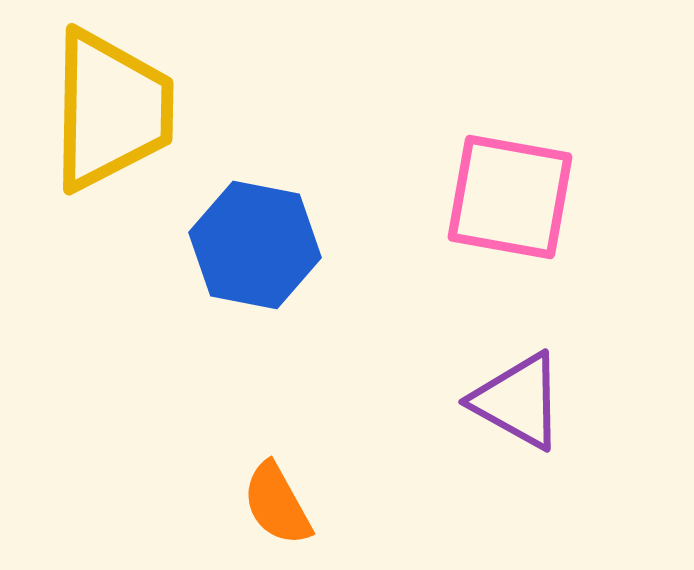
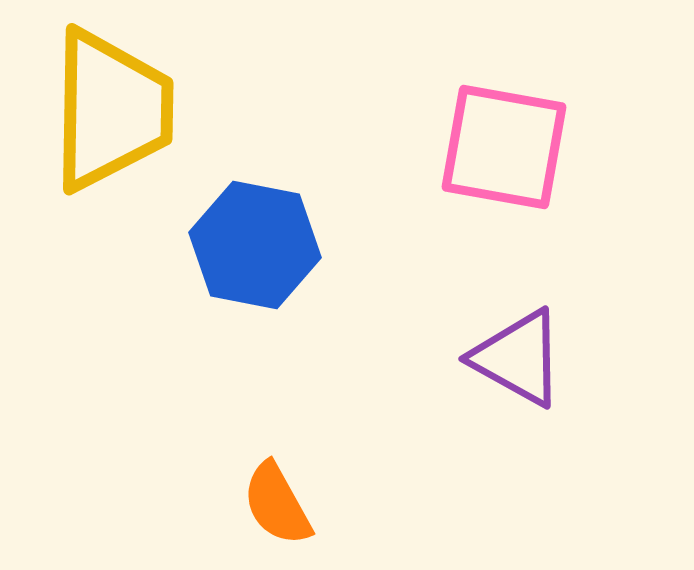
pink square: moved 6 px left, 50 px up
purple triangle: moved 43 px up
